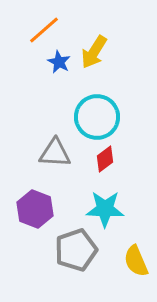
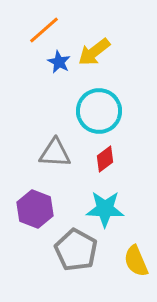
yellow arrow: rotated 20 degrees clockwise
cyan circle: moved 2 px right, 6 px up
gray pentagon: rotated 24 degrees counterclockwise
